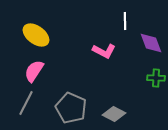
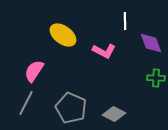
yellow ellipse: moved 27 px right
